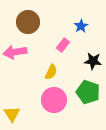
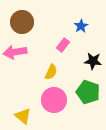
brown circle: moved 6 px left
yellow triangle: moved 11 px right, 2 px down; rotated 18 degrees counterclockwise
